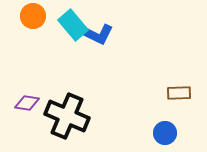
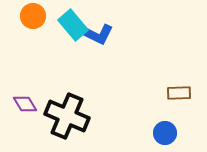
purple diamond: moved 2 px left, 1 px down; rotated 50 degrees clockwise
